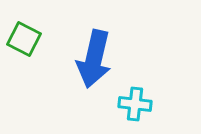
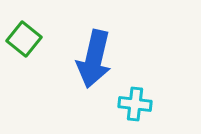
green square: rotated 12 degrees clockwise
